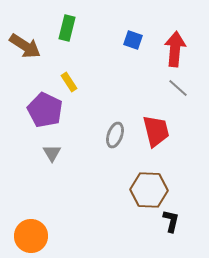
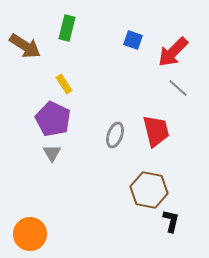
red arrow: moved 2 px left, 3 px down; rotated 140 degrees counterclockwise
yellow rectangle: moved 5 px left, 2 px down
purple pentagon: moved 8 px right, 9 px down
brown hexagon: rotated 9 degrees clockwise
orange circle: moved 1 px left, 2 px up
